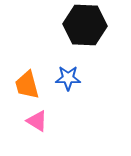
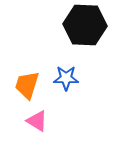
blue star: moved 2 px left
orange trapezoid: rotated 32 degrees clockwise
